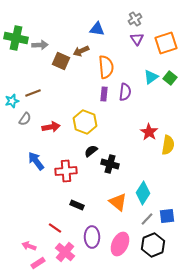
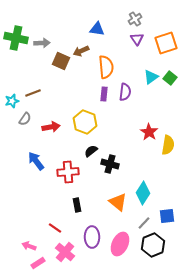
gray arrow: moved 2 px right, 2 px up
red cross: moved 2 px right, 1 px down
black rectangle: rotated 56 degrees clockwise
gray line: moved 3 px left, 4 px down
